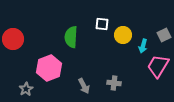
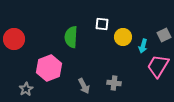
yellow circle: moved 2 px down
red circle: moved 1 px right
